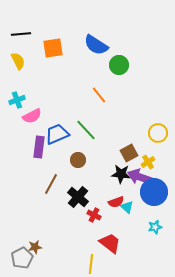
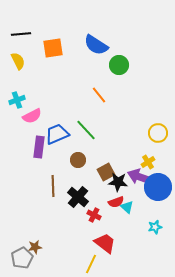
brown square: moved 23 px left, 19 px down
black star: moved 3 px left, 8 px down
brown line: moved 2 px right, 2 px down; rotated 30 degrees counterclockwise
blue circle: moved 4 px right, 5 px up
red trapezoid: moved 5 px left
yellow line: rotated 18 degrees clockwise
